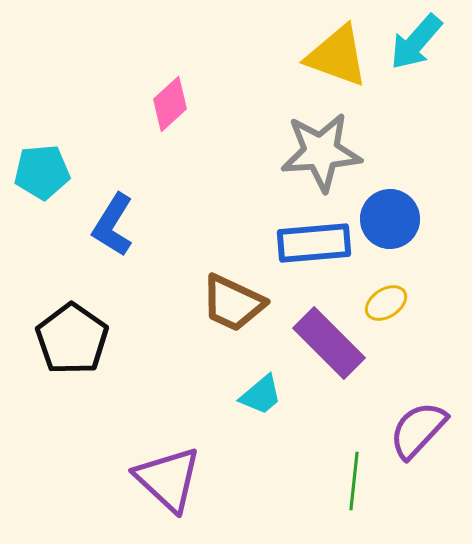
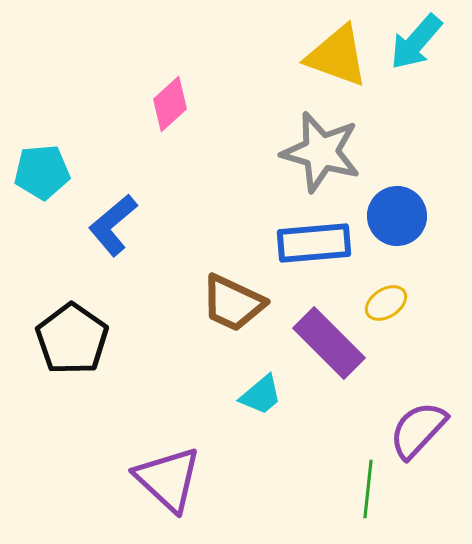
gray star: rotated 20 degrees clockwise
blue circle: moved 7 px right, 3 px up
blue L-shape: rotated 18 degrees clockwise
green line: moved 14 px right, 8 px down
